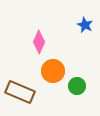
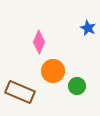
blue star: moved 3 px right, 3 px down
